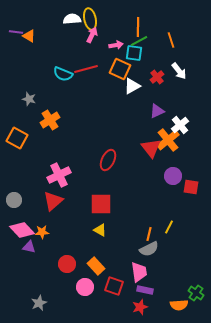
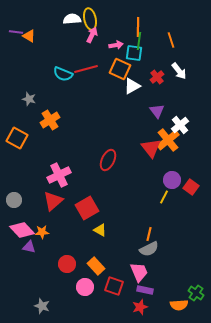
green line at (139, 41): rotated 54 degrees counterclockwise
purple triangle at (157, 111): rotated 42 degrees counterclockwise
purple circle at (173, 176): moved 1 px left, 4 px down
red square at (191, 187): rotated 28 degrees clockwise
red square at (101, 204): moved 14 px left, 4 px down; rotated 30 degrees counterclockwise
yellow line at (169, 227): moved 5 px left, 30 px up
pink trapezoid at (139, 272): rotated 15 degrees counterclockwise
gray star at (39, 303): moved 3 px right, 3 px down; rotated 28 degrees counterclockwise
